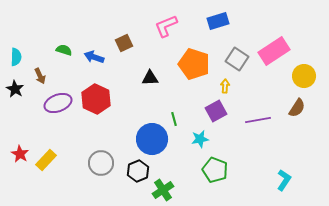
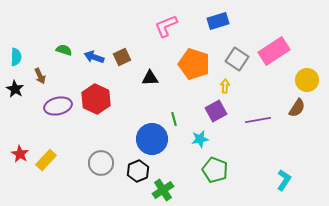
brown square: moved 2 px left, 14 px down
yellow circle: moved 3 px right, 4 px down
purple ellipse: moved 3 px down; rotated 8 degrees clockwise
